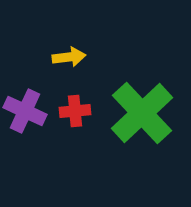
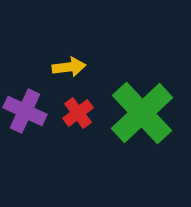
yellow arrow: moved 10 px down
red cross: moved 3 px right, 2 px down; rotated 32 degrees counterclockwise
